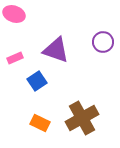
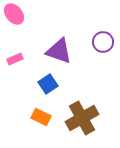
pink ellipse: rotated 30 degrees clockwise
purple triangle: moved 3 px right, 1 px down
pink rectangle: moved 1 px down
blue square: moved 11 px right, 3 px down
orange rectangle: moved 1 px right, 6 px up
